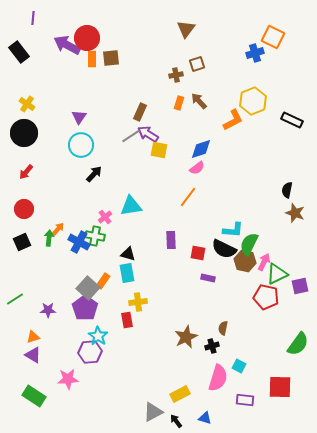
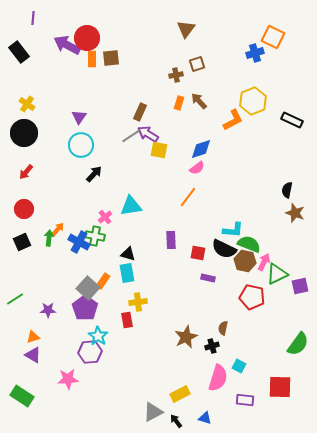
green semicircle at (249, 244): rotated 85 degrees clockwise
red pentagon at (266, 297): moved 14 px left
green rectangle at (34, 396): moved 12 px left
